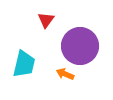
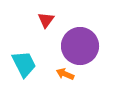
cyan trapezoid: rotated 40 degrees counterclockwise
